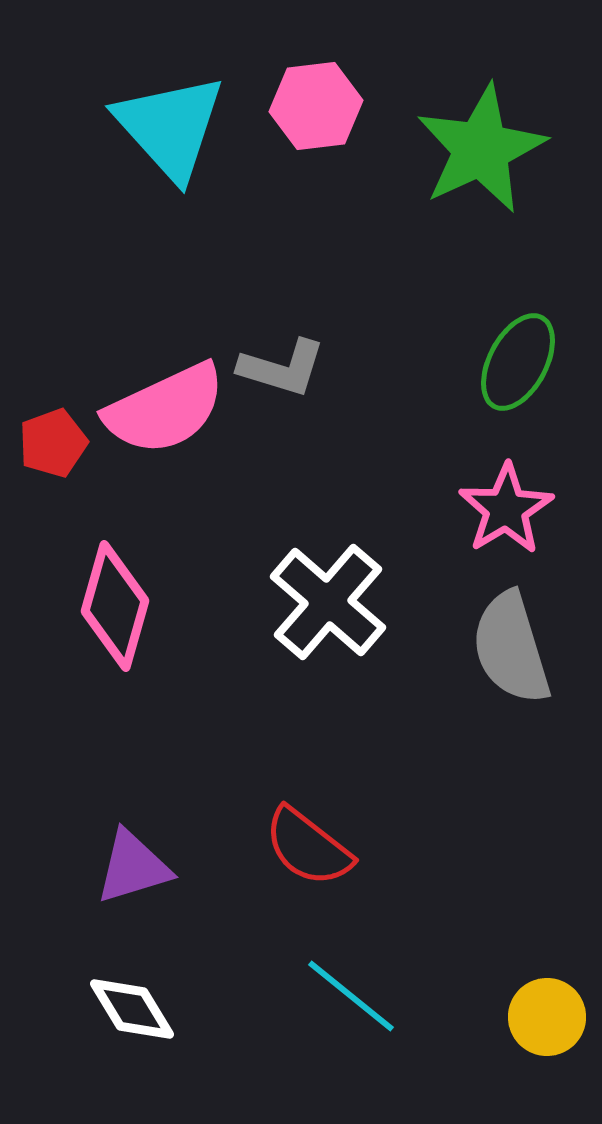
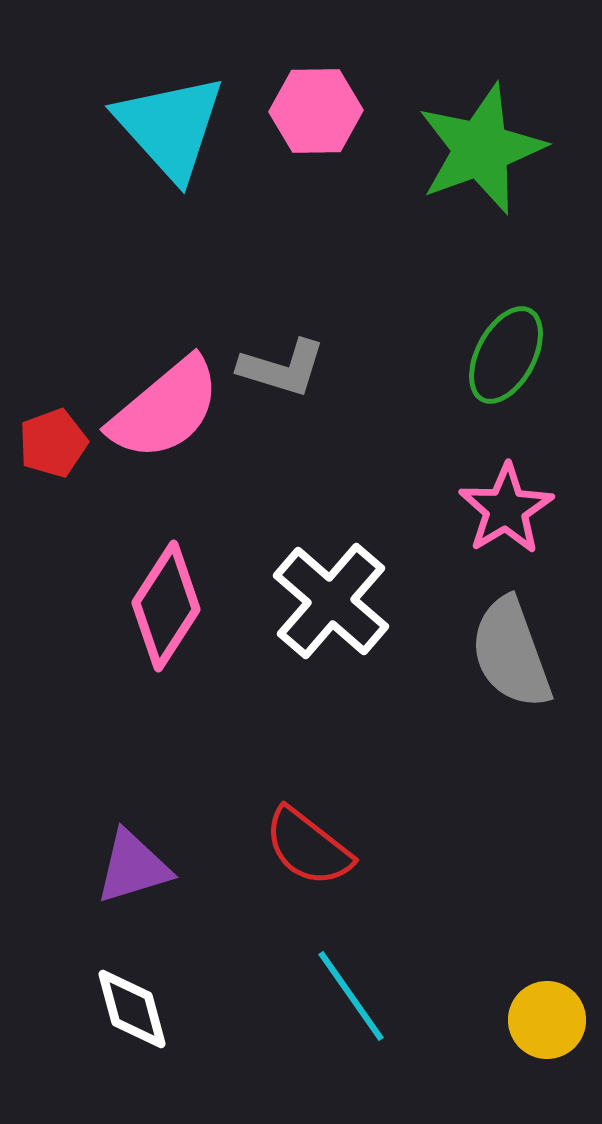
pink hexagon: moved 5 px down; rotated 6 degrees clockwise
green star: rotated 5 degrees clockwise
green ellipse: moved 12 px left, 7 px up
pink semicircle: rotated 15 degrees counterclockwise
white cross: moved 3 px right, 1 px up
pink diamond: moved 51 px right; rotated 17 degrees clockwise
gray semicircle: moved 5 px down; rotated 3 degrees counterclockwise
cyan line: rotated 16 degrees clockwise
white diamond: rotated 16 degrees clockwise
yellow circle: moved 3 px down
